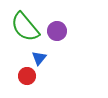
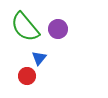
purple circle: moved 1 px right, 2 px up
